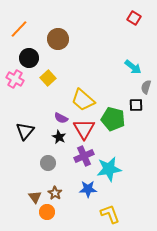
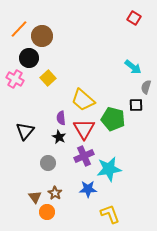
brown circle: moved 16 px left, 3 px up
purple semicircle: rotated 56 degrees clockwise
